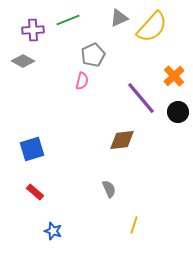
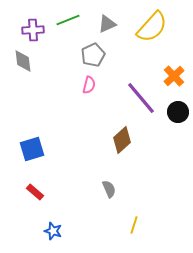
gray triangle: moved 12 px left, 6 px down
gray diamond: rotated 55 degrees clockwise
pink semicircle: moved 7 px right, 4 px down
brown diamond: rotated 36 degrees counterclockwise
